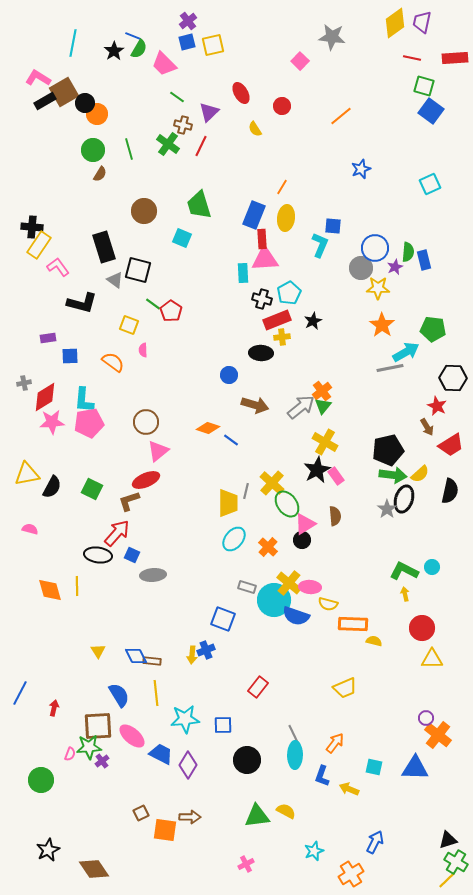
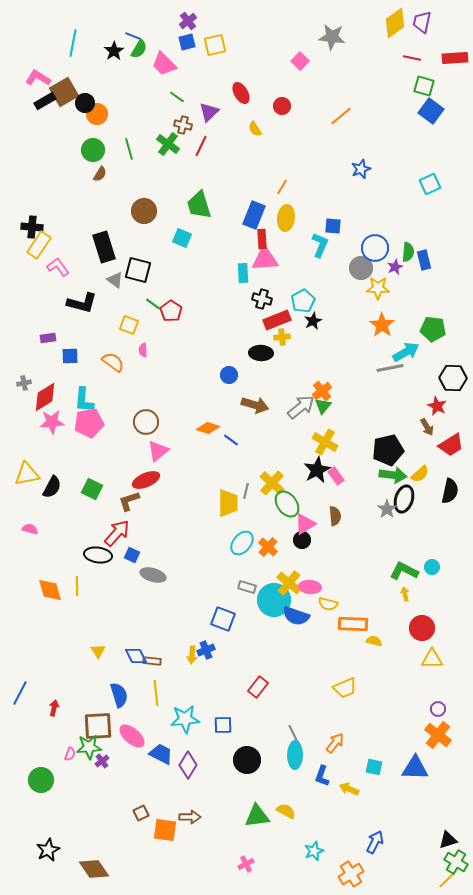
yellow square at (213, 45): moved 2 px right
cyan pentagon at (289, 293): moved 14 px right, 8 px down
cyan ellipse at (234, 539): moved 8 px right, 4 px down
gray ellipse at (153, 575): rotated 20 degrees clockwise
blue semicircle at (119, 695): rotated 15 degrees clockwise
purple circle at (426, 718): moved 12 px right, 9 px up
